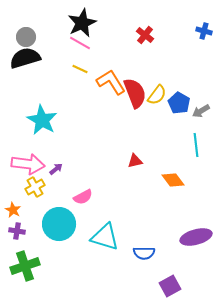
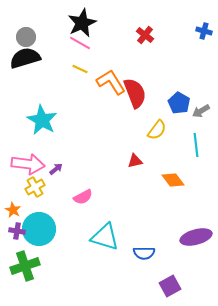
yellow semicircle: moved 35 px down
cyan circle: moved 20 px left, 5 px down
